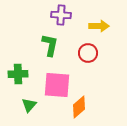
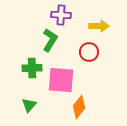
green L-shape: moved 5 px up; rotated 20 degrees clockwise
red circle: moved 1 px right, 1 px up
green cross: moved 14 px right, 6 px up
pink square: moved 4 px right, 5 px up
orange diamond: rotated 10 degrees counterclockwise
